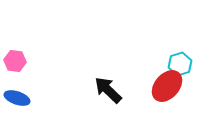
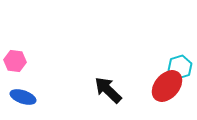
cyan hexagon: moved 3 px down
blue ellipse: moved 6 px right, 1 px up
